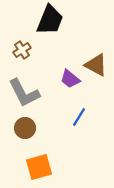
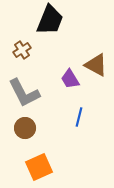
purple trapezoid: rotated 20 degrees clockwise
blue line: rotated 18 degrees counterclockwise
orange square: rotated 8 degrees counterclockwise
